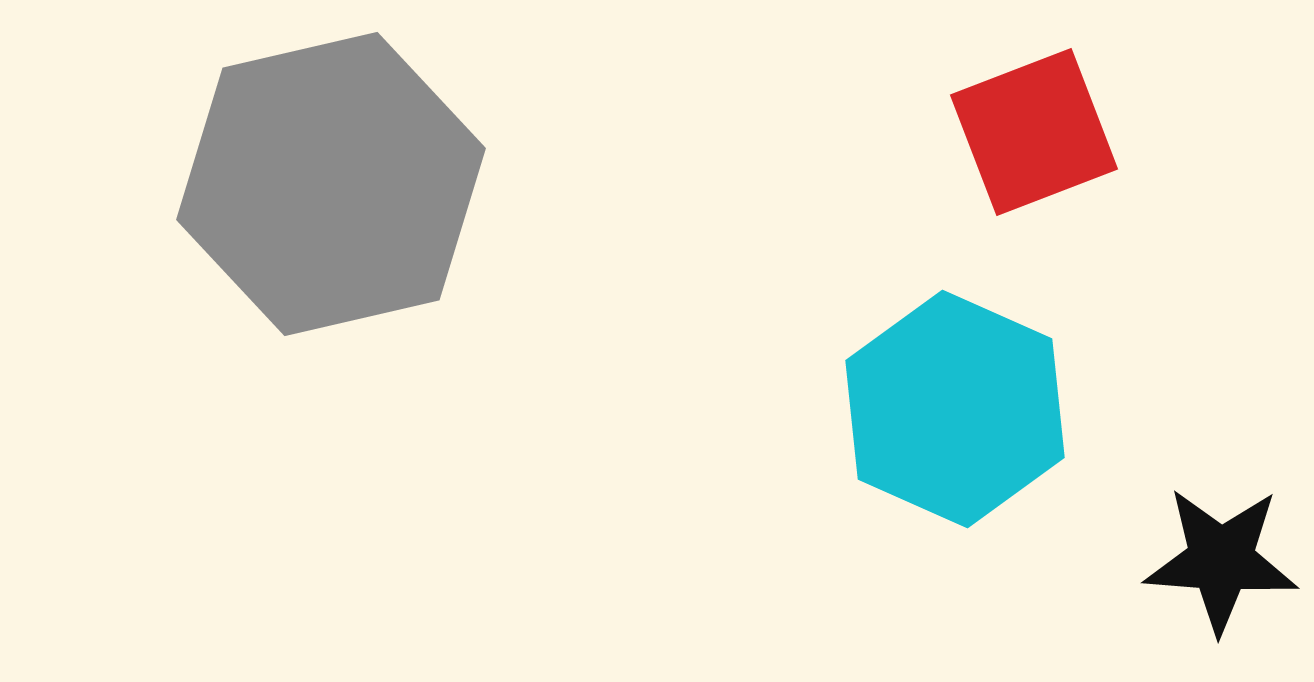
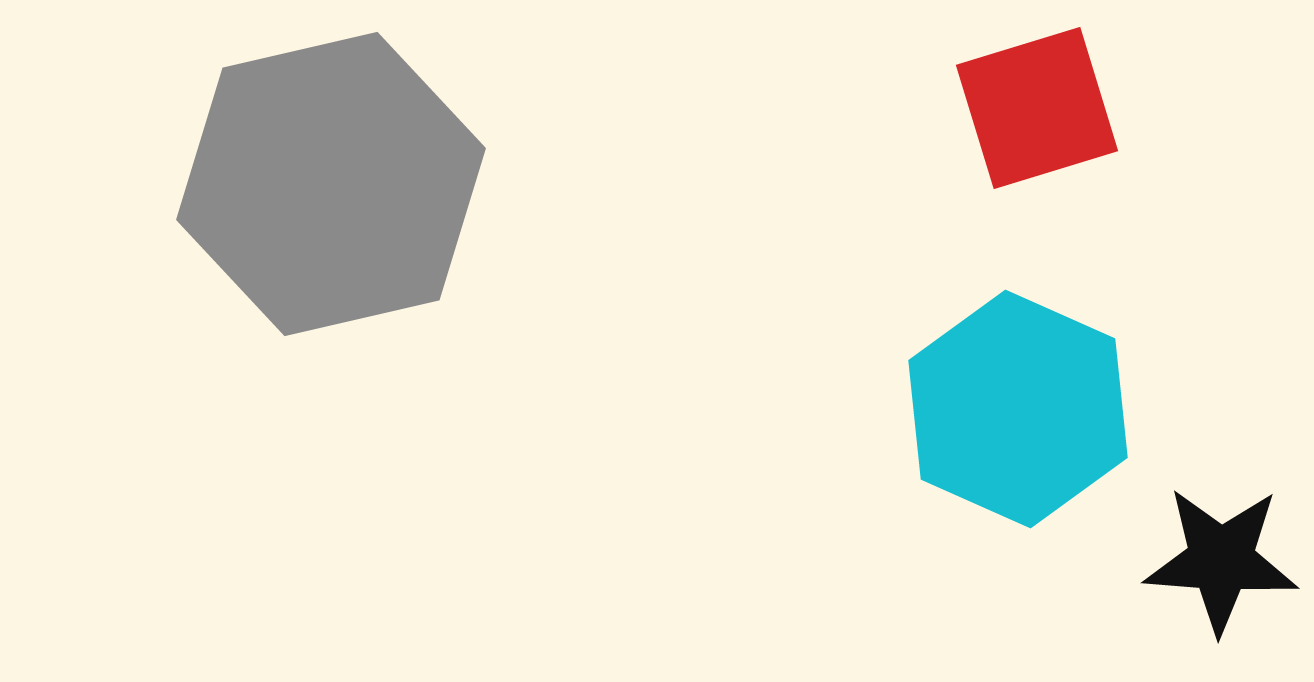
red square: moved 3 px right, 24 px up; rotated 4 degrees clockwise
cyan hexagon: moved 63 px right
